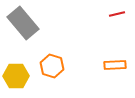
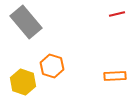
gray rectangle: moved 3 px right, 1 px up
orange rectangle: moved 11 px down
yellow hexagon: moved 7 px right, 6 px down; rotated 20 degrees clockwise
